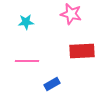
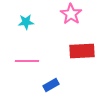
pink star: rotated 20 degrees clockwise
blue rectangle: moved 1 px left, 1 px down
